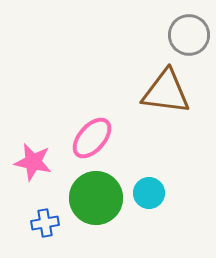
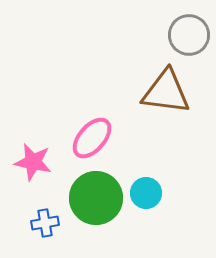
cyan circle: moved 3 px left
